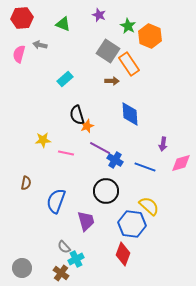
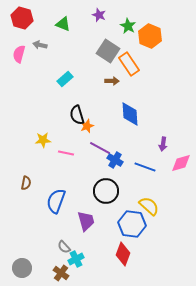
red hexagon: rotated 20 degrees clockwise
